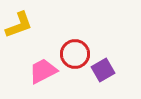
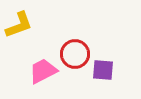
purple square: rotated 35 degrees clockwise
